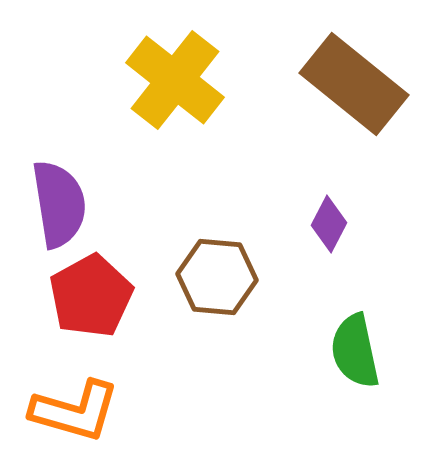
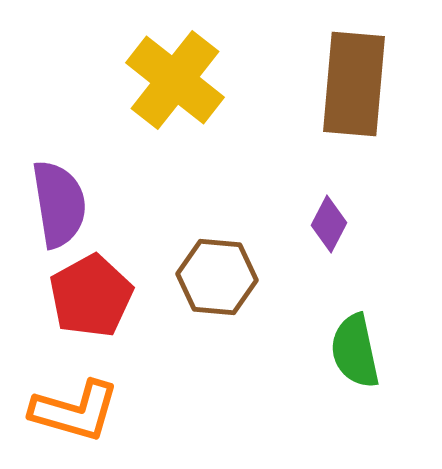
brown rectangle: rotated 56 degrees clockwise
